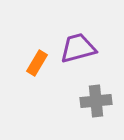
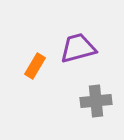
orange rectangle: moved 2 px left, 3 px down
